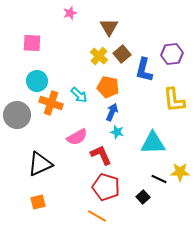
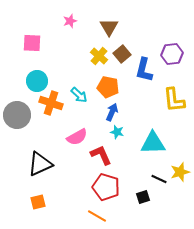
pink star: moved 8 px down
yellow star: rotated 18 degrees counterclockwise
black square: rotated 24 degrees clockwise
